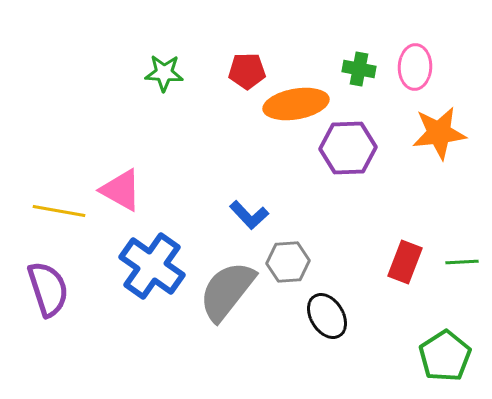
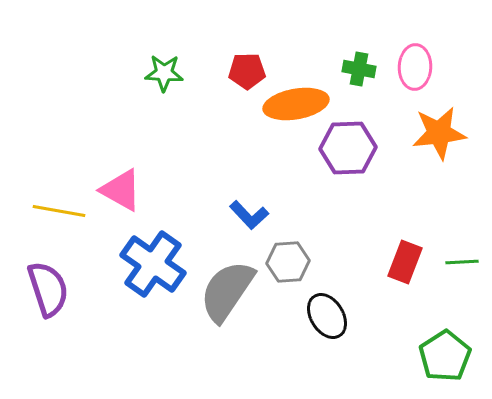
blue cross: moved 1 px right, 2 px up
gray semicircle: rotated 4 degrees counterclockwise
